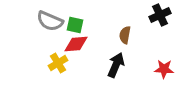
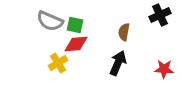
brown semicircle: moved 1 px left, 3 px up
black arrow: moved 2 px right, 2 px up
